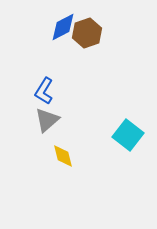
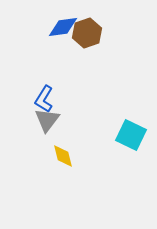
blue diamond: rotated 20 degrees clockwise
blue L-shape: moved 8 px down
gray triangle: rotated 12 degrees counterclockwise
cyan square: moved 3 px right; rotated 12 degrees counterclockwise
